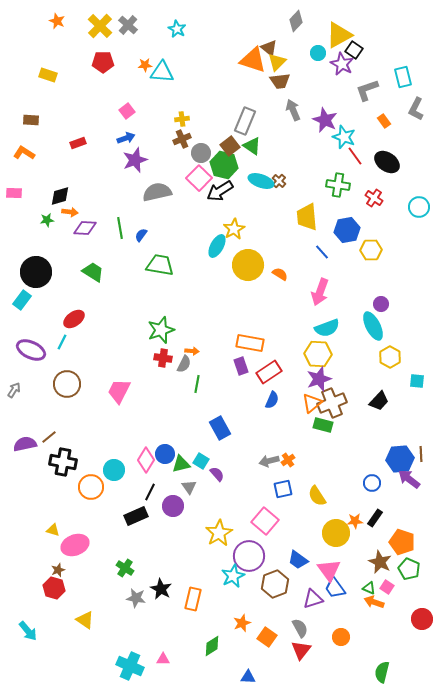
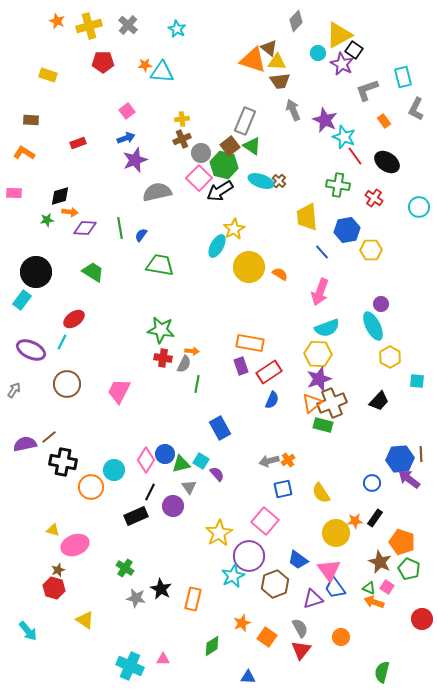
yellow cross at (100, 26): moved 11 px left; rotated 30 degrees clockwise
yellow triangle at (277, 62): rotated 48 degrees clockwise
yellow circle at (248, 265): moved 1 px right, 2 px down
green star at (161, 330): rotated 28 degrees clockwise
yellow semicircle at (317, 496): moved 4 px right, 3 px up
